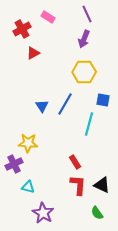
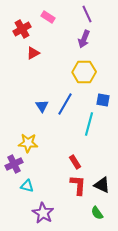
cyan triangle: moved 1 px left, 1 px up
